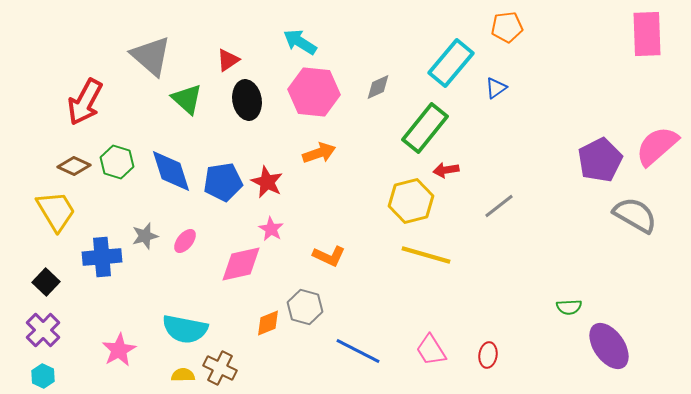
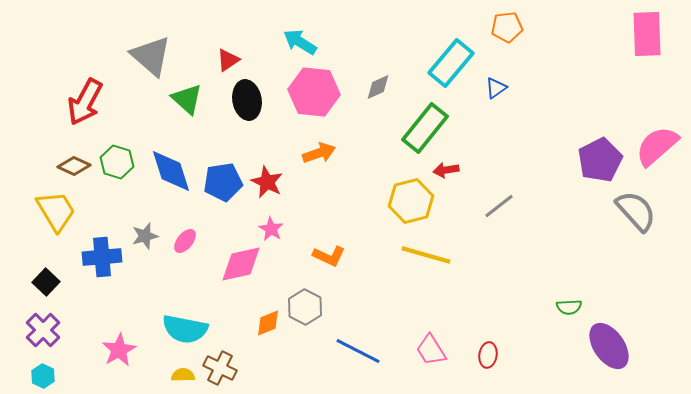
gray semicircle at (635, 215): moved 1 px right, 4 px up; rotated 18 degrees clockwise
gray hexagon at (305, 307): rotated 12 degrees clockwise
